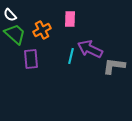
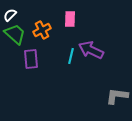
white semicircle: rotated 88 degrees clockwise
purple arrow: moved 1 px right, 1 px down
gray L-shape: moved 3 px right, 30 px down
